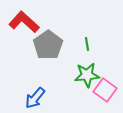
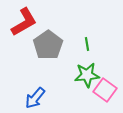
red L-shape: rotated 108 degrees clockwise
